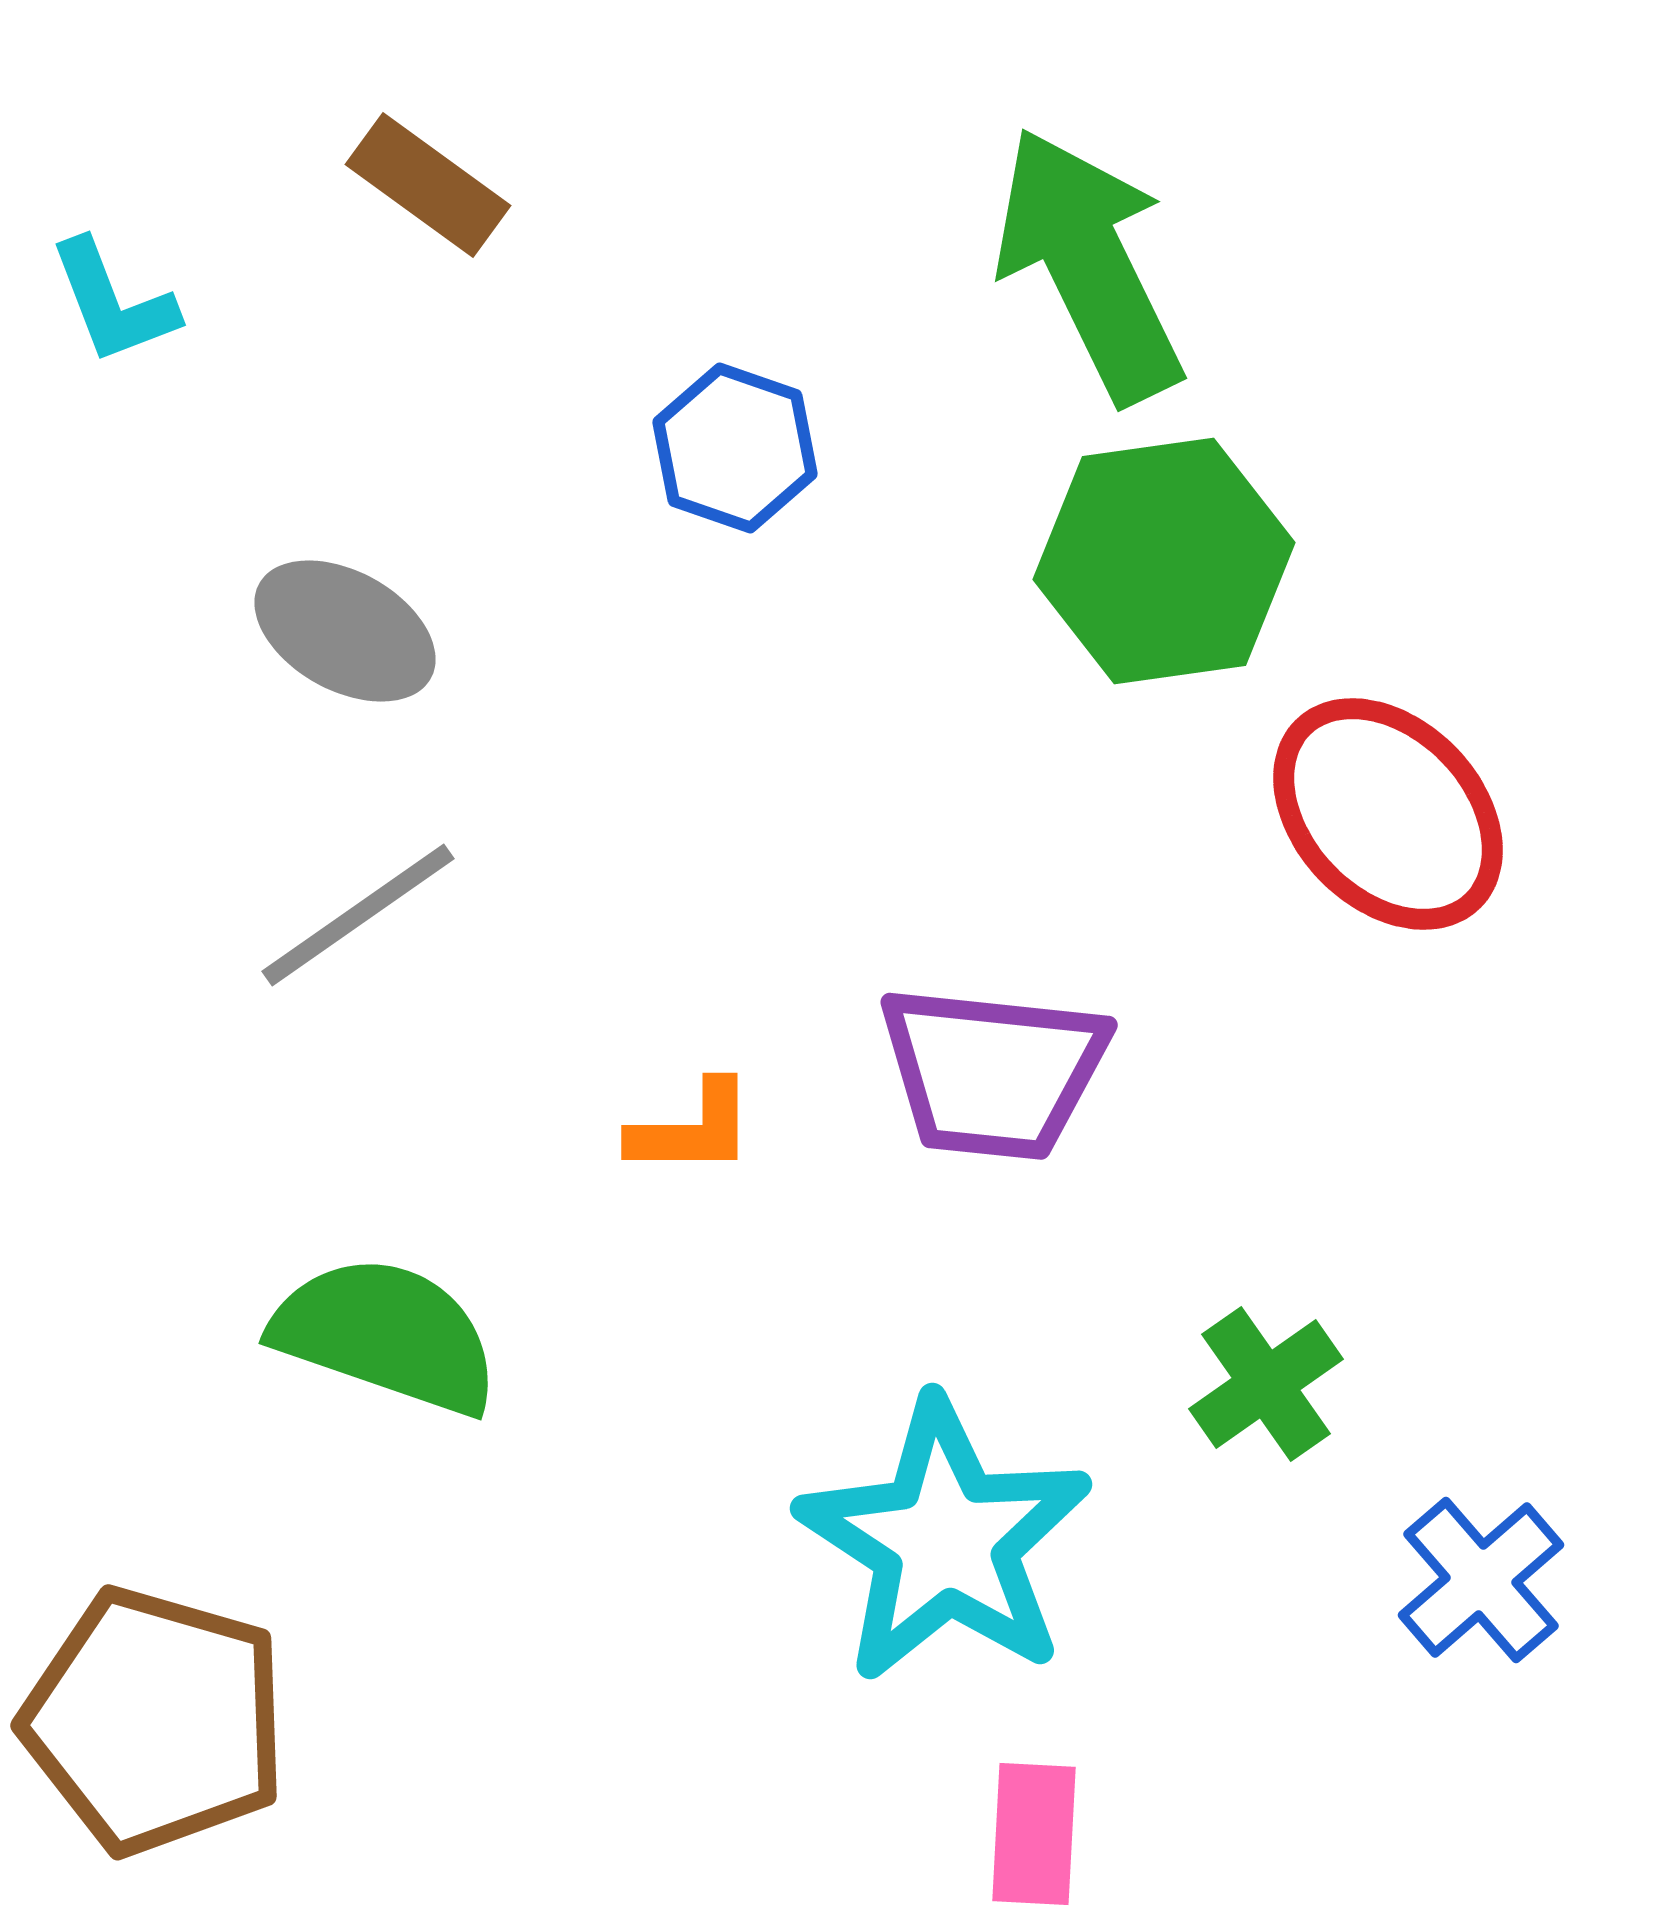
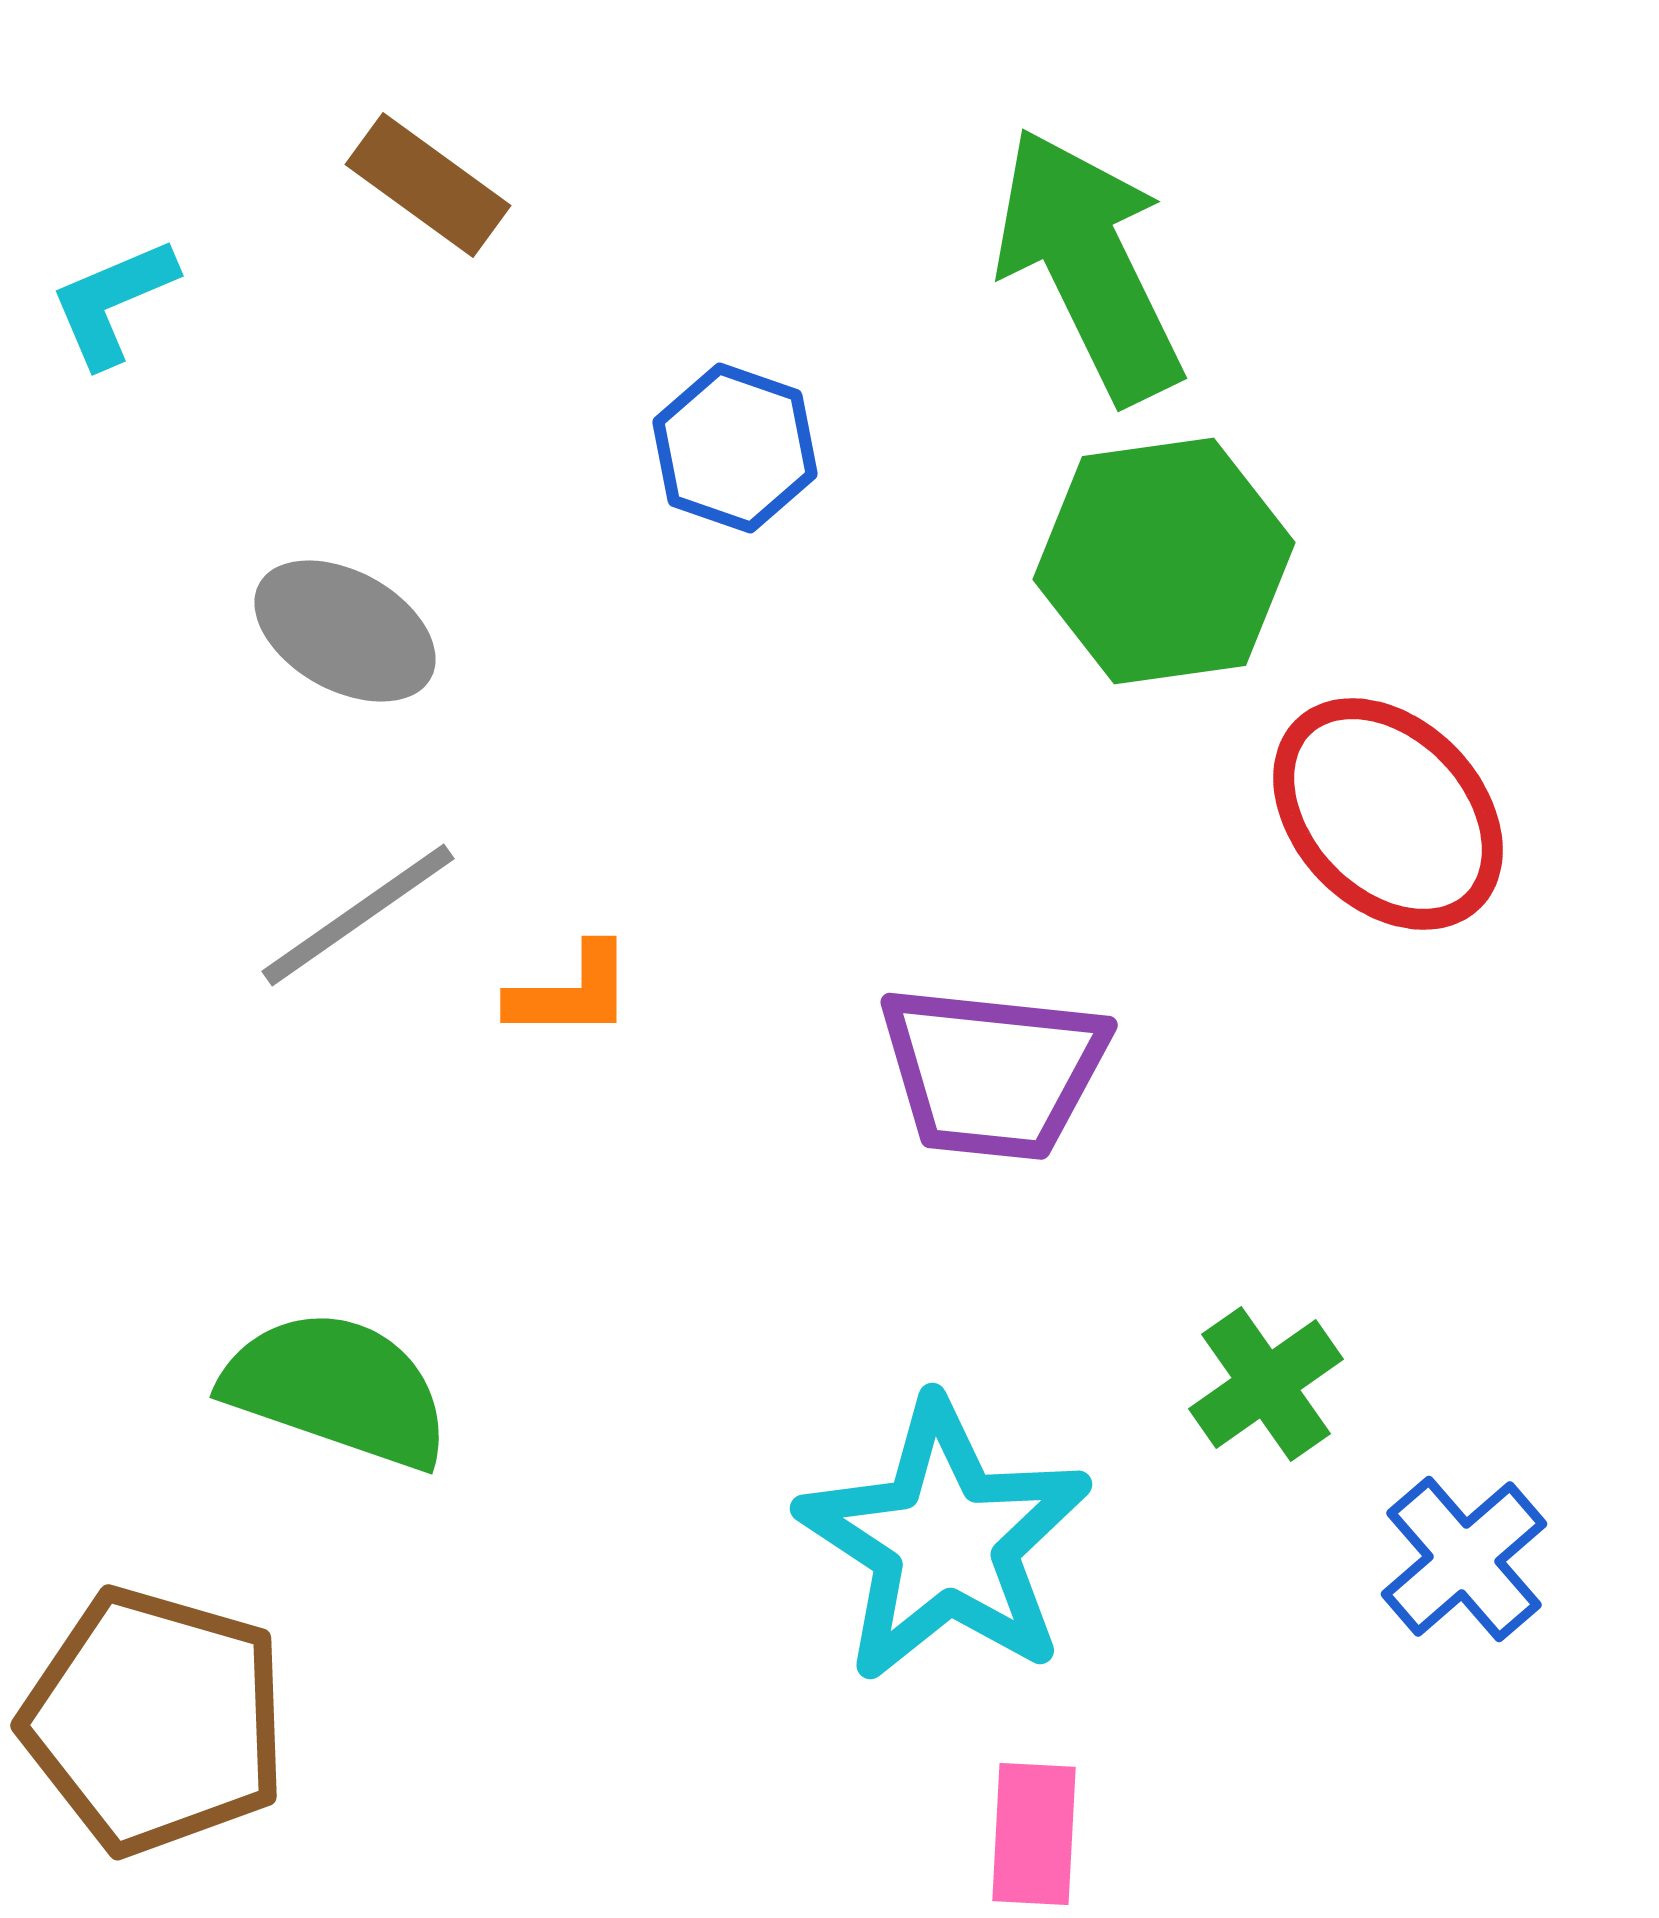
cyan L-shape: rotated 88 degrees clockwise
orange L-shape: moved 121 px left, 137 px up
green semicircle: moved 49 px left, 54 px down
blue cross: moved 17 px left, 21 px up
